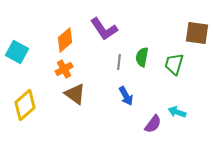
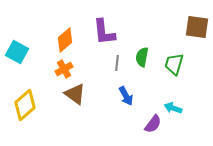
purple L-shape: moved 3 px down; rotated 28 degrees clockwise
brown square: moved 6 px up
gray line: moved 2 px left, 1 px down
cyan arrow: moved 4 px left, 4 px up
